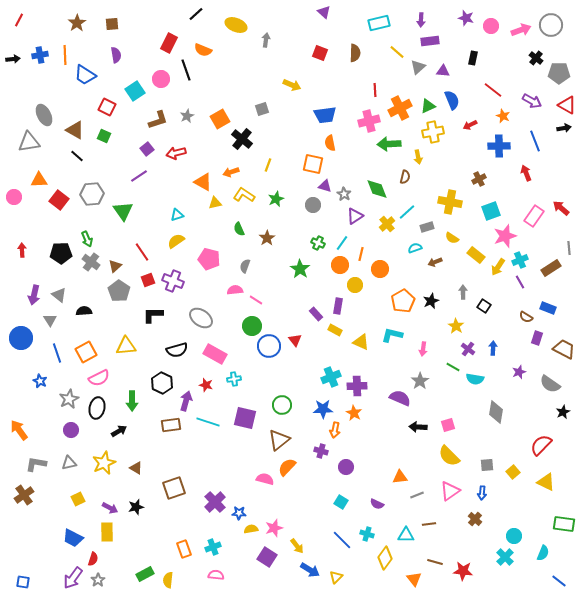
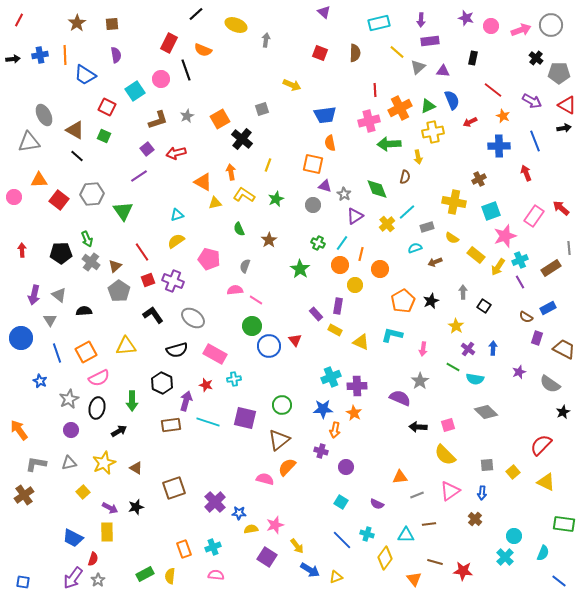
red arrow at (470, 125): moved 3 px up
orange arrow at (231, 172): rotated 98 degrees clockwise
yellow cross at (450, 202): moved 4 px right
brown star at (267, 238): moved 2 px right, 2 px down
blue rectangle at (548, 308): rotated 49 degrees counterclockwise
black L-shape at (153, 315): rotated 55 degrees clockwise
gray ellipse at (201, 318): moved 8 px left
gray diamond at (496, 412): moved 10 px left; rotated 55 degrees counterclockwise
yellow semicircle at (449, 456): moved 4 px left, 1 px up
yellow square at (78, 499): moved 5 px right, 7 px up; rotated 16 degrees counterclockwise
pink star at (274, 528): moved 1 px right, 3 px up
yellow triangle at (336, 577): rotated 24 degrees clockwise
yellow semicircle at (168, 580): moved 2 px right, 4 px up
